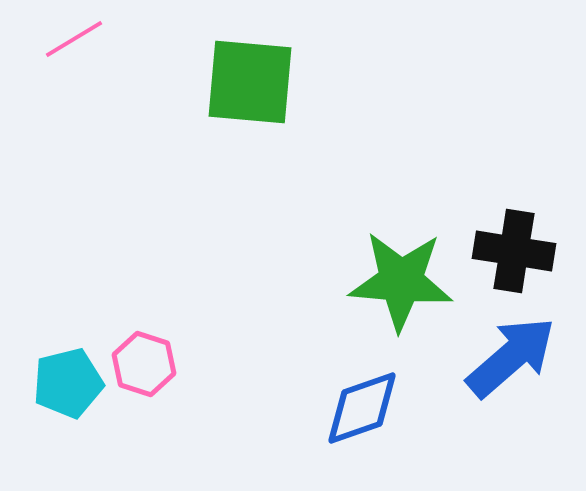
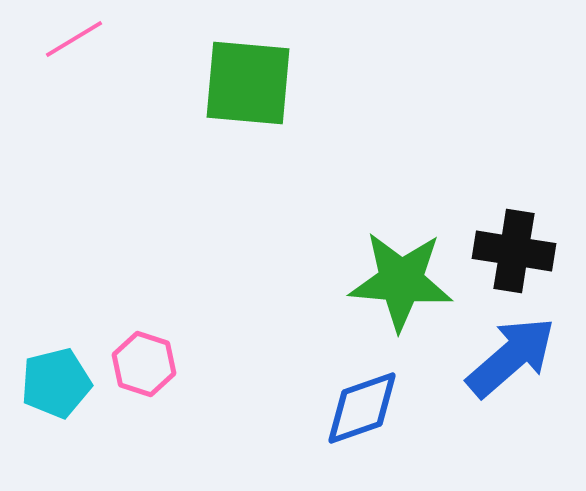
green square: moved 2 px left, 1 px down
cyan pentagon: moved 12 px left
